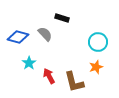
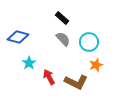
black rectangle: rotated 24 degrees clockwise
gray semicircle: moved 18 px right, 5 px down
cyan circle: moved 9 px left
orange star: moved 2 px up
red arrow: moved 1 px down
brown L-shape: moved 2 px right; rotated 50 degrees counterclockwise
